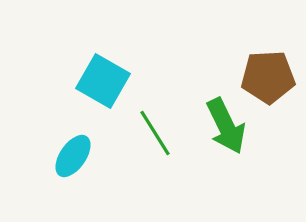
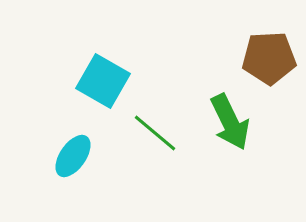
brown pentagon: moved 1 px right, 19 px up
green arrow: moved 4 px right, 4 px up
green line: rotated 18 degrees counterclockwise
